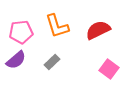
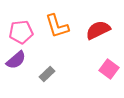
gray rectangle: moved 5 px left, 12 px down
